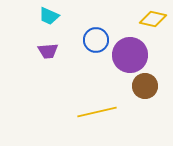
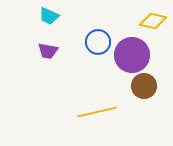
yellow diamond: moved 2 px down
blue circle: moved 2 px right, 2 px down
purple trapezoid: rotated 15 degrees clockwise
purple circle: moved 2 px right
brown circle: moved 1 px left
